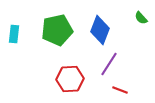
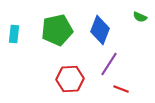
green semicircle: moved 1 px left, 1 px up; rotated 24 degrees counterclockwise
red line: moved 1 px right, 1 px up
